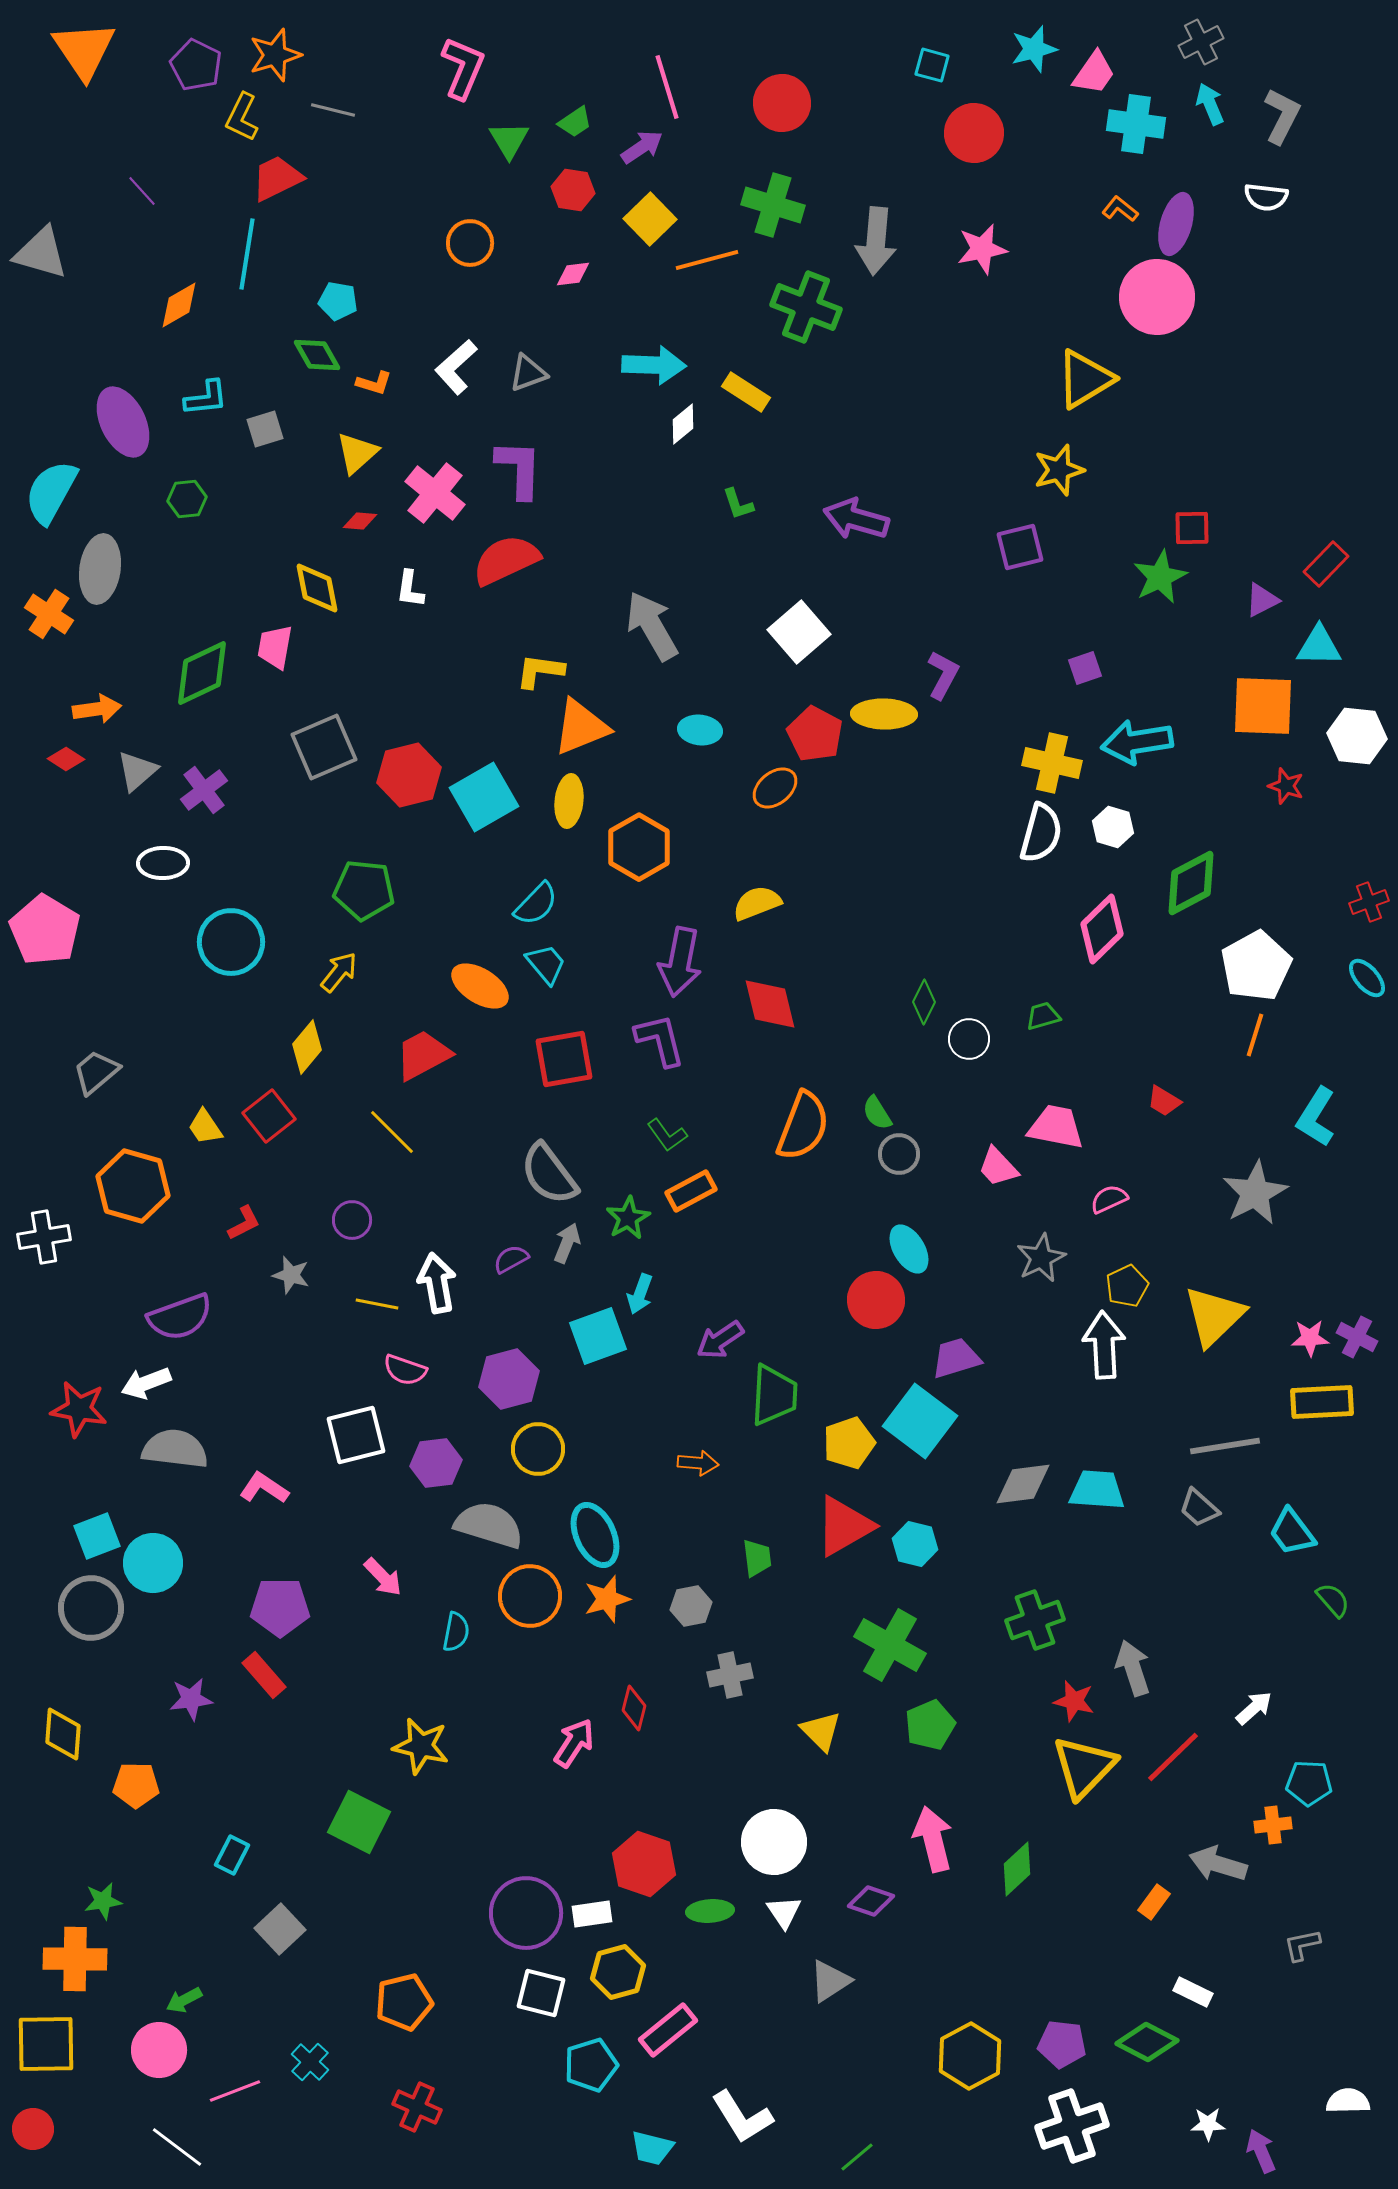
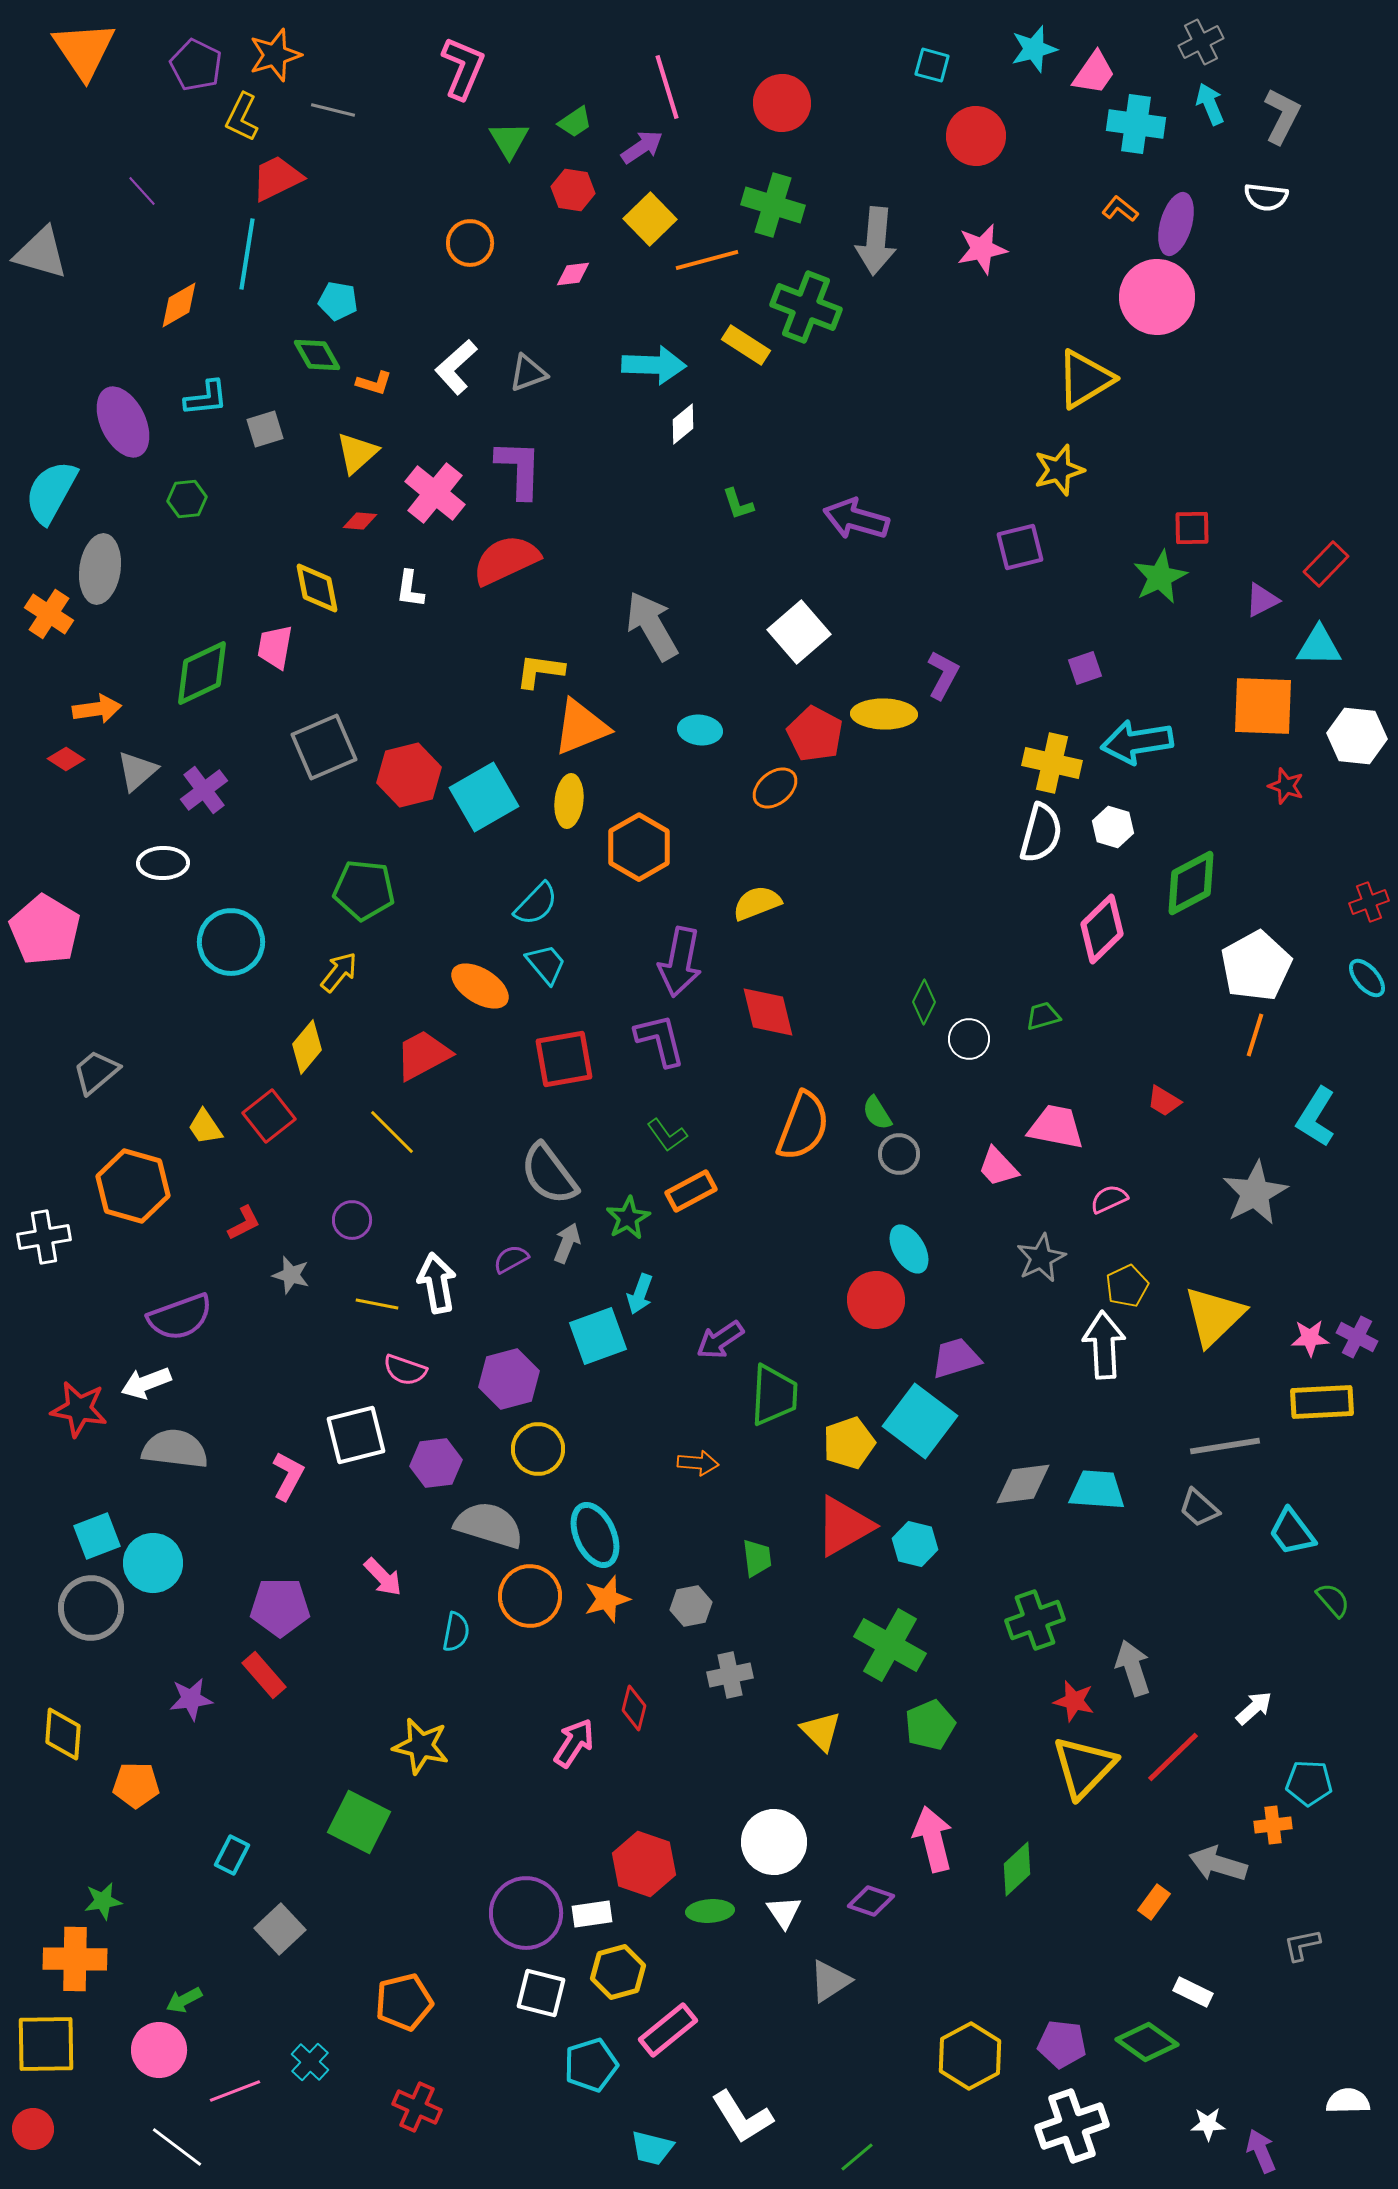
red circle at (974, 133): moved 2 px right, 3 px down
yellow rectangle at (746, 392): moved 47 px up
red diamond at (770, 1004): moved 2 px left, 8 px down
pink L-shape at (264, 1488): moved 24 px right, 12 px up; rotated 84 degrees clockwise
green diamond at (1147, 2042): rotated 8 degrees clockwise
